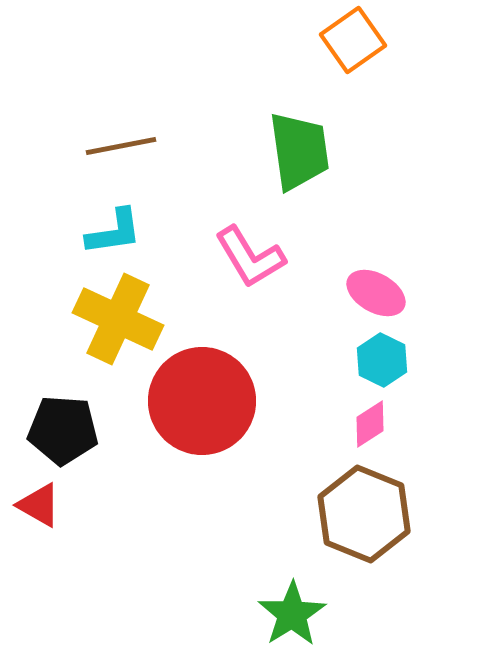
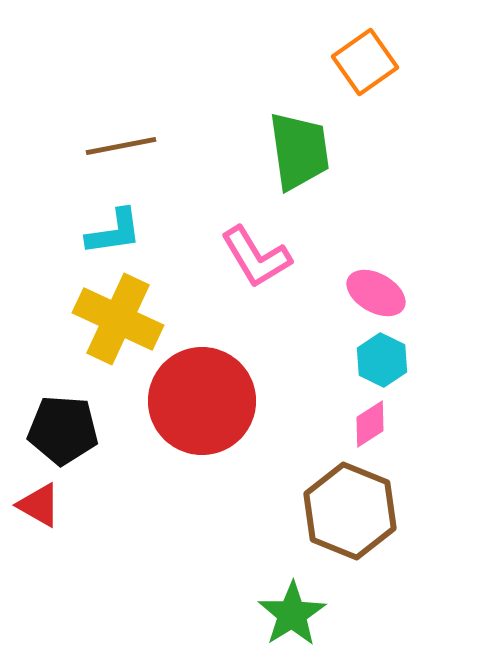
orange square: moved 12 px right, 22 px down
pink L-shape: moved 6 px right
brown hexagon: moved 14 px left, 3 px up
